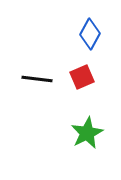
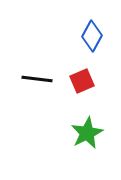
blue diamond: moved 2 px right, 2 px down
red square: moved 4 px down
